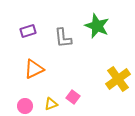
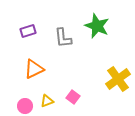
yellow triangle: moved 4 px left, 3 px up
